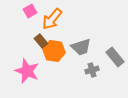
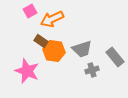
orange arrow: rotated 25 degrees clockwise
brown rectangle: rotated 16 degrees counterclockwise
gray trapezoid: moved 1 px right, 2 px down
